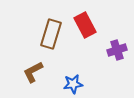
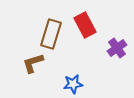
purple cross: moved 2 px up; rotated 18 degrees counterclockwise
brown L-shape: moved 9 px up; rotated 10 degrees clockwise
